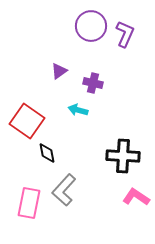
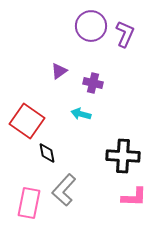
cyan arrow: moved 3 px right, 4 px down
pink L-shape: moved 2 px left; rotated 148 degrees clockwise
